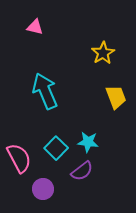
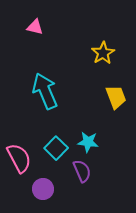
purple semicircle: rotated 75 degrees counterclockwise
